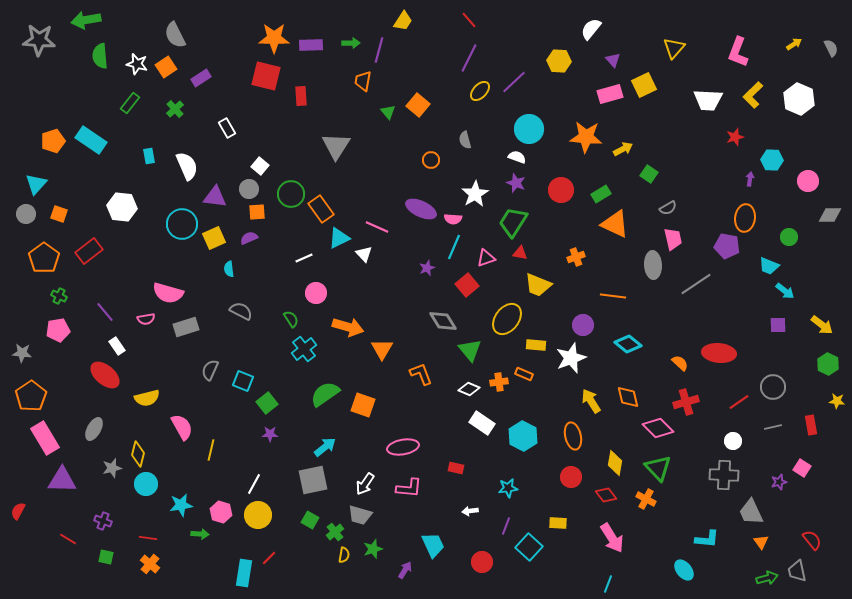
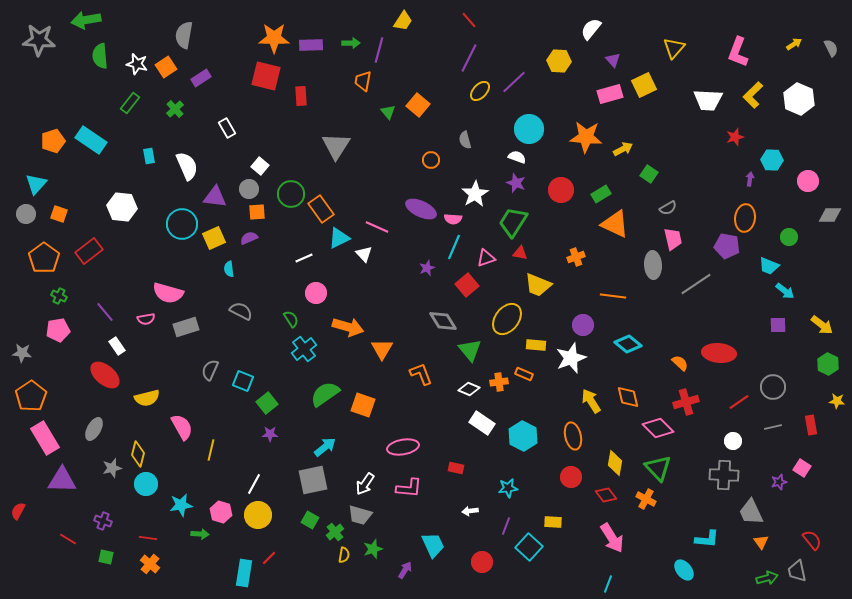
gray semicircle at (175, 35): moved 9 px right; rotated 36 degrees clockwise
yellow rectangle at (558, 523): moved 5 px left, 1 px up
